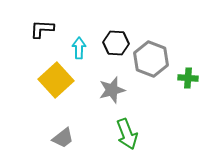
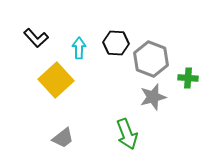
black L-shape: moved 6 px left, 9 px down; rotated 135 degrees counterclockwise
gray star: moved 41 px right, 7 px down
